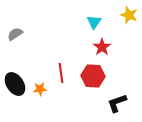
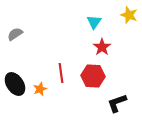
orange star: rotated 16 degrees counterclockwise
